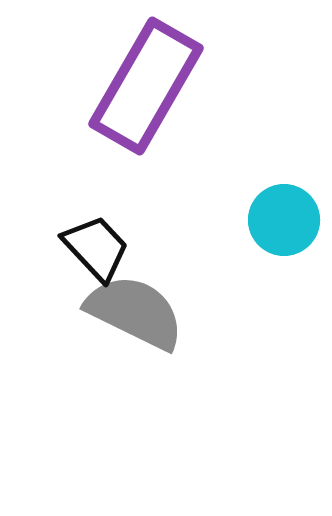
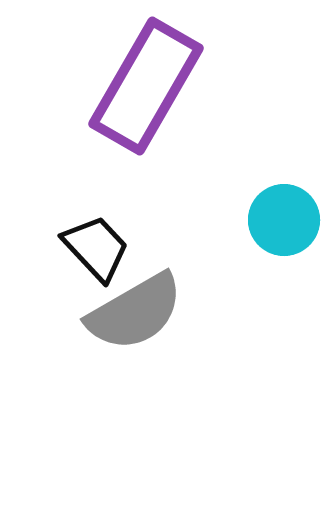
gray semicircle: rotated 124 degrees clockwise
